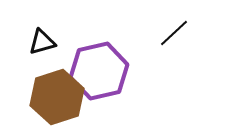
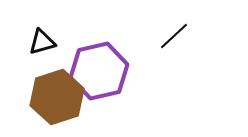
black line: moved 3 px down
